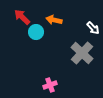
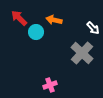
red arrow: moved 3 px left, 1 px down
